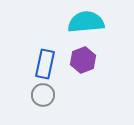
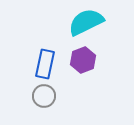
cyan semicircle: rotated 21 degrees counterclockwise
gray circle: moved 1 px right, 1 px down
